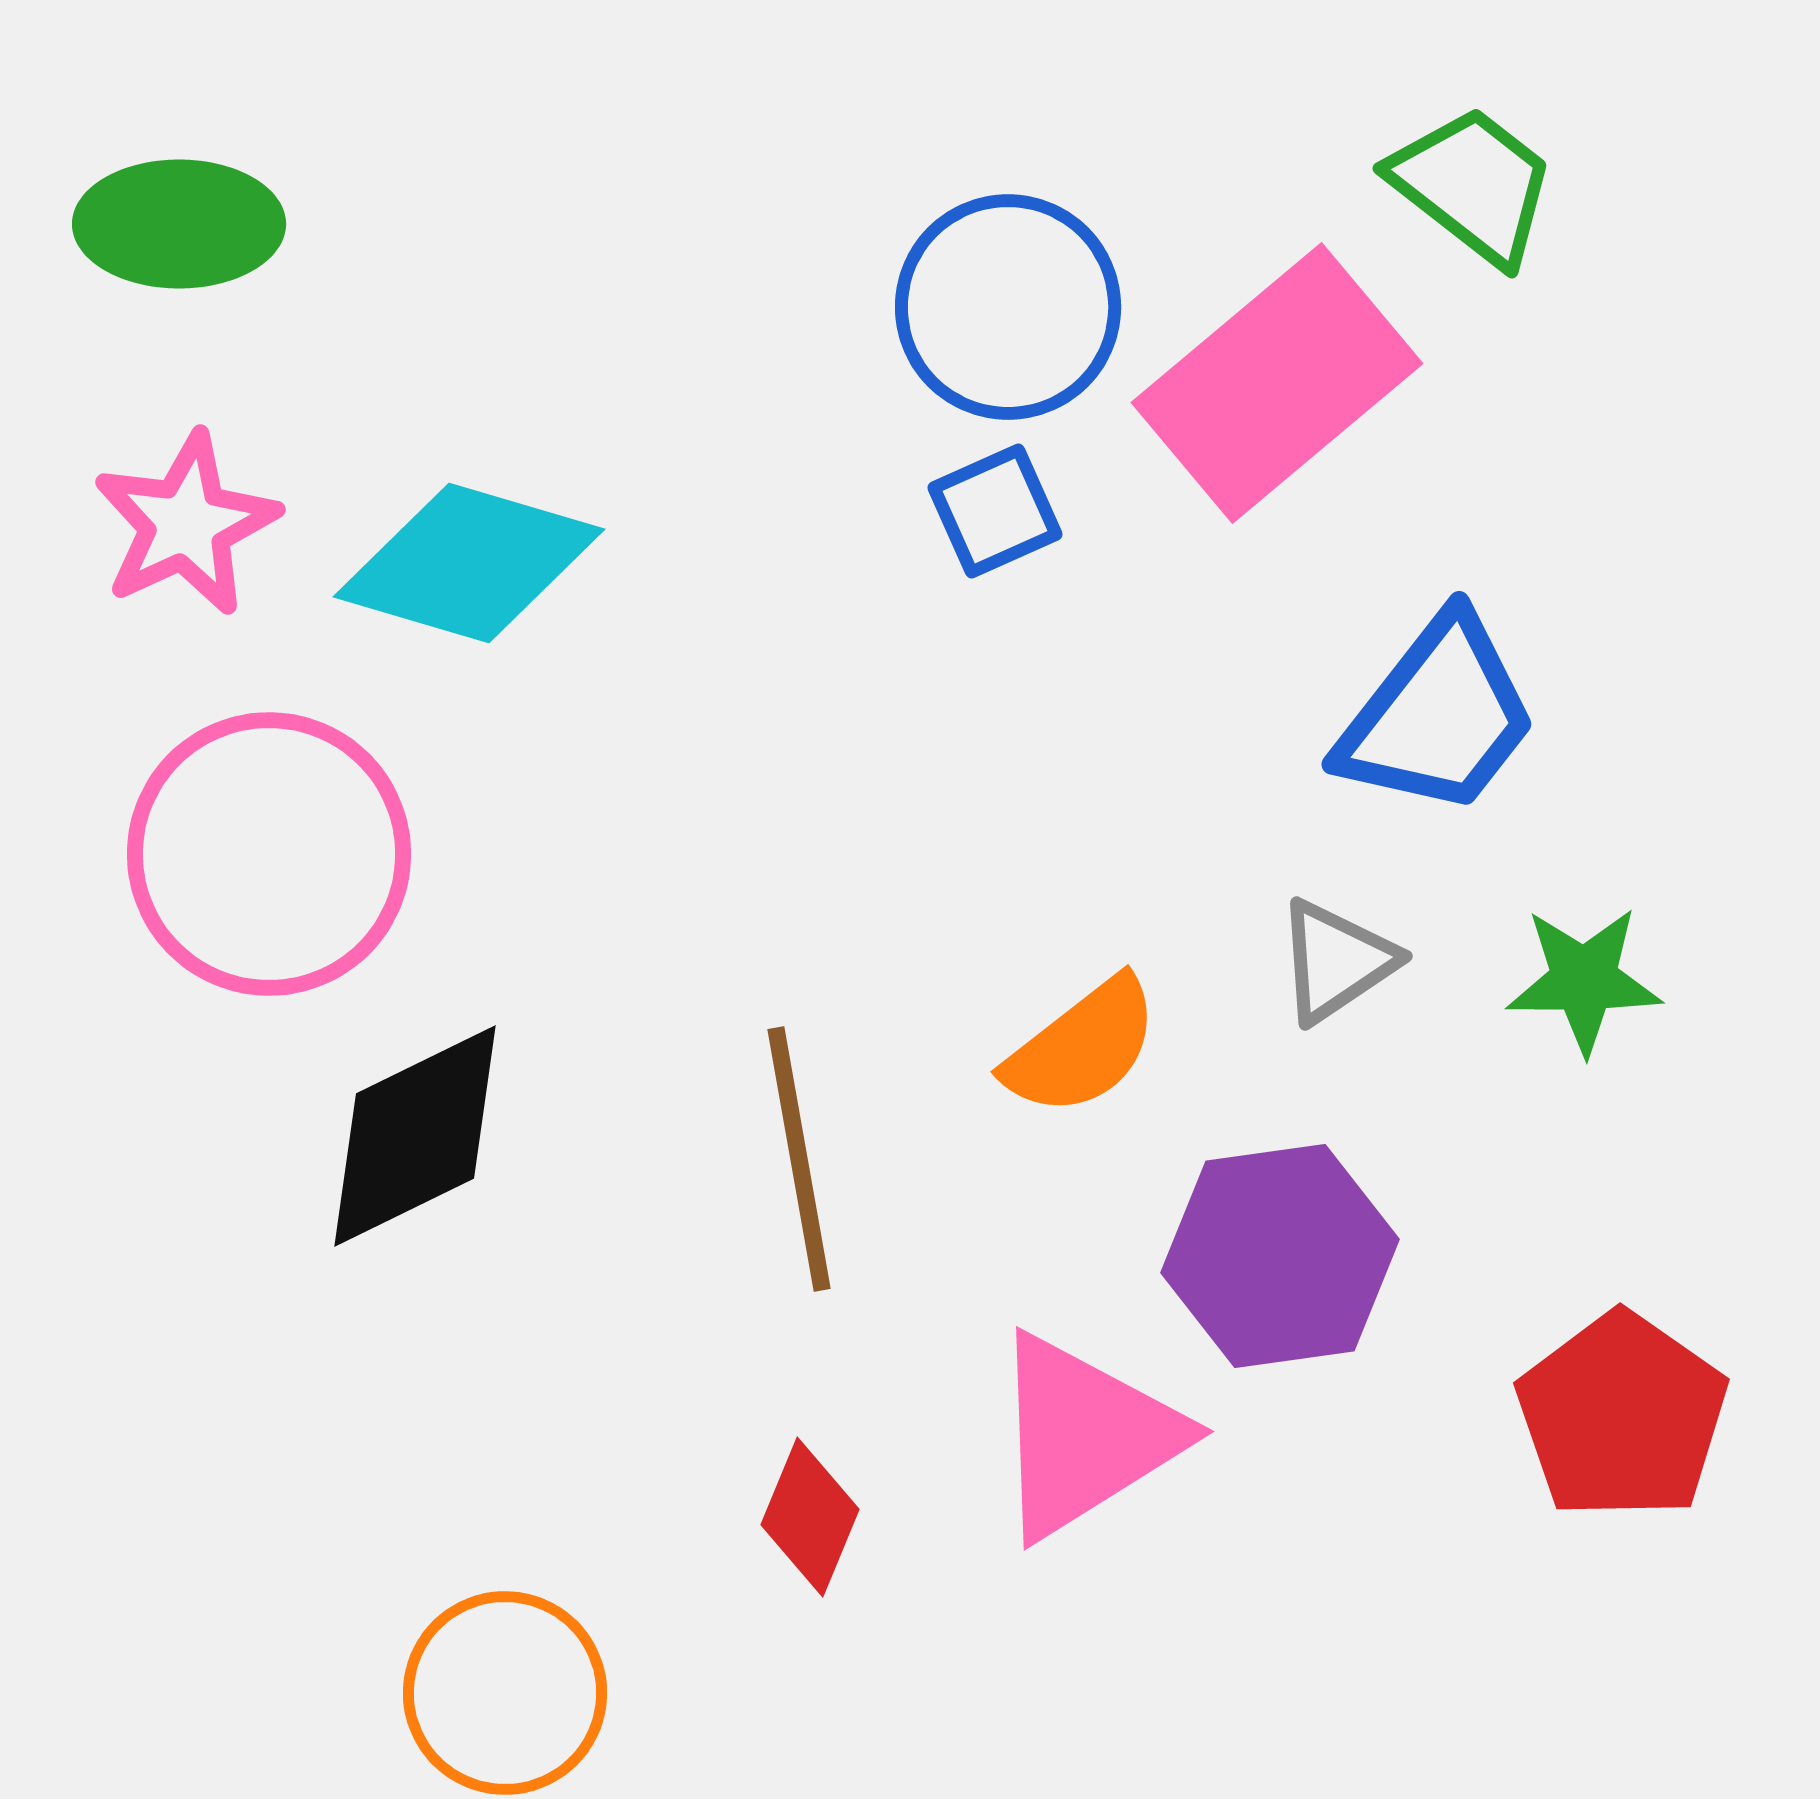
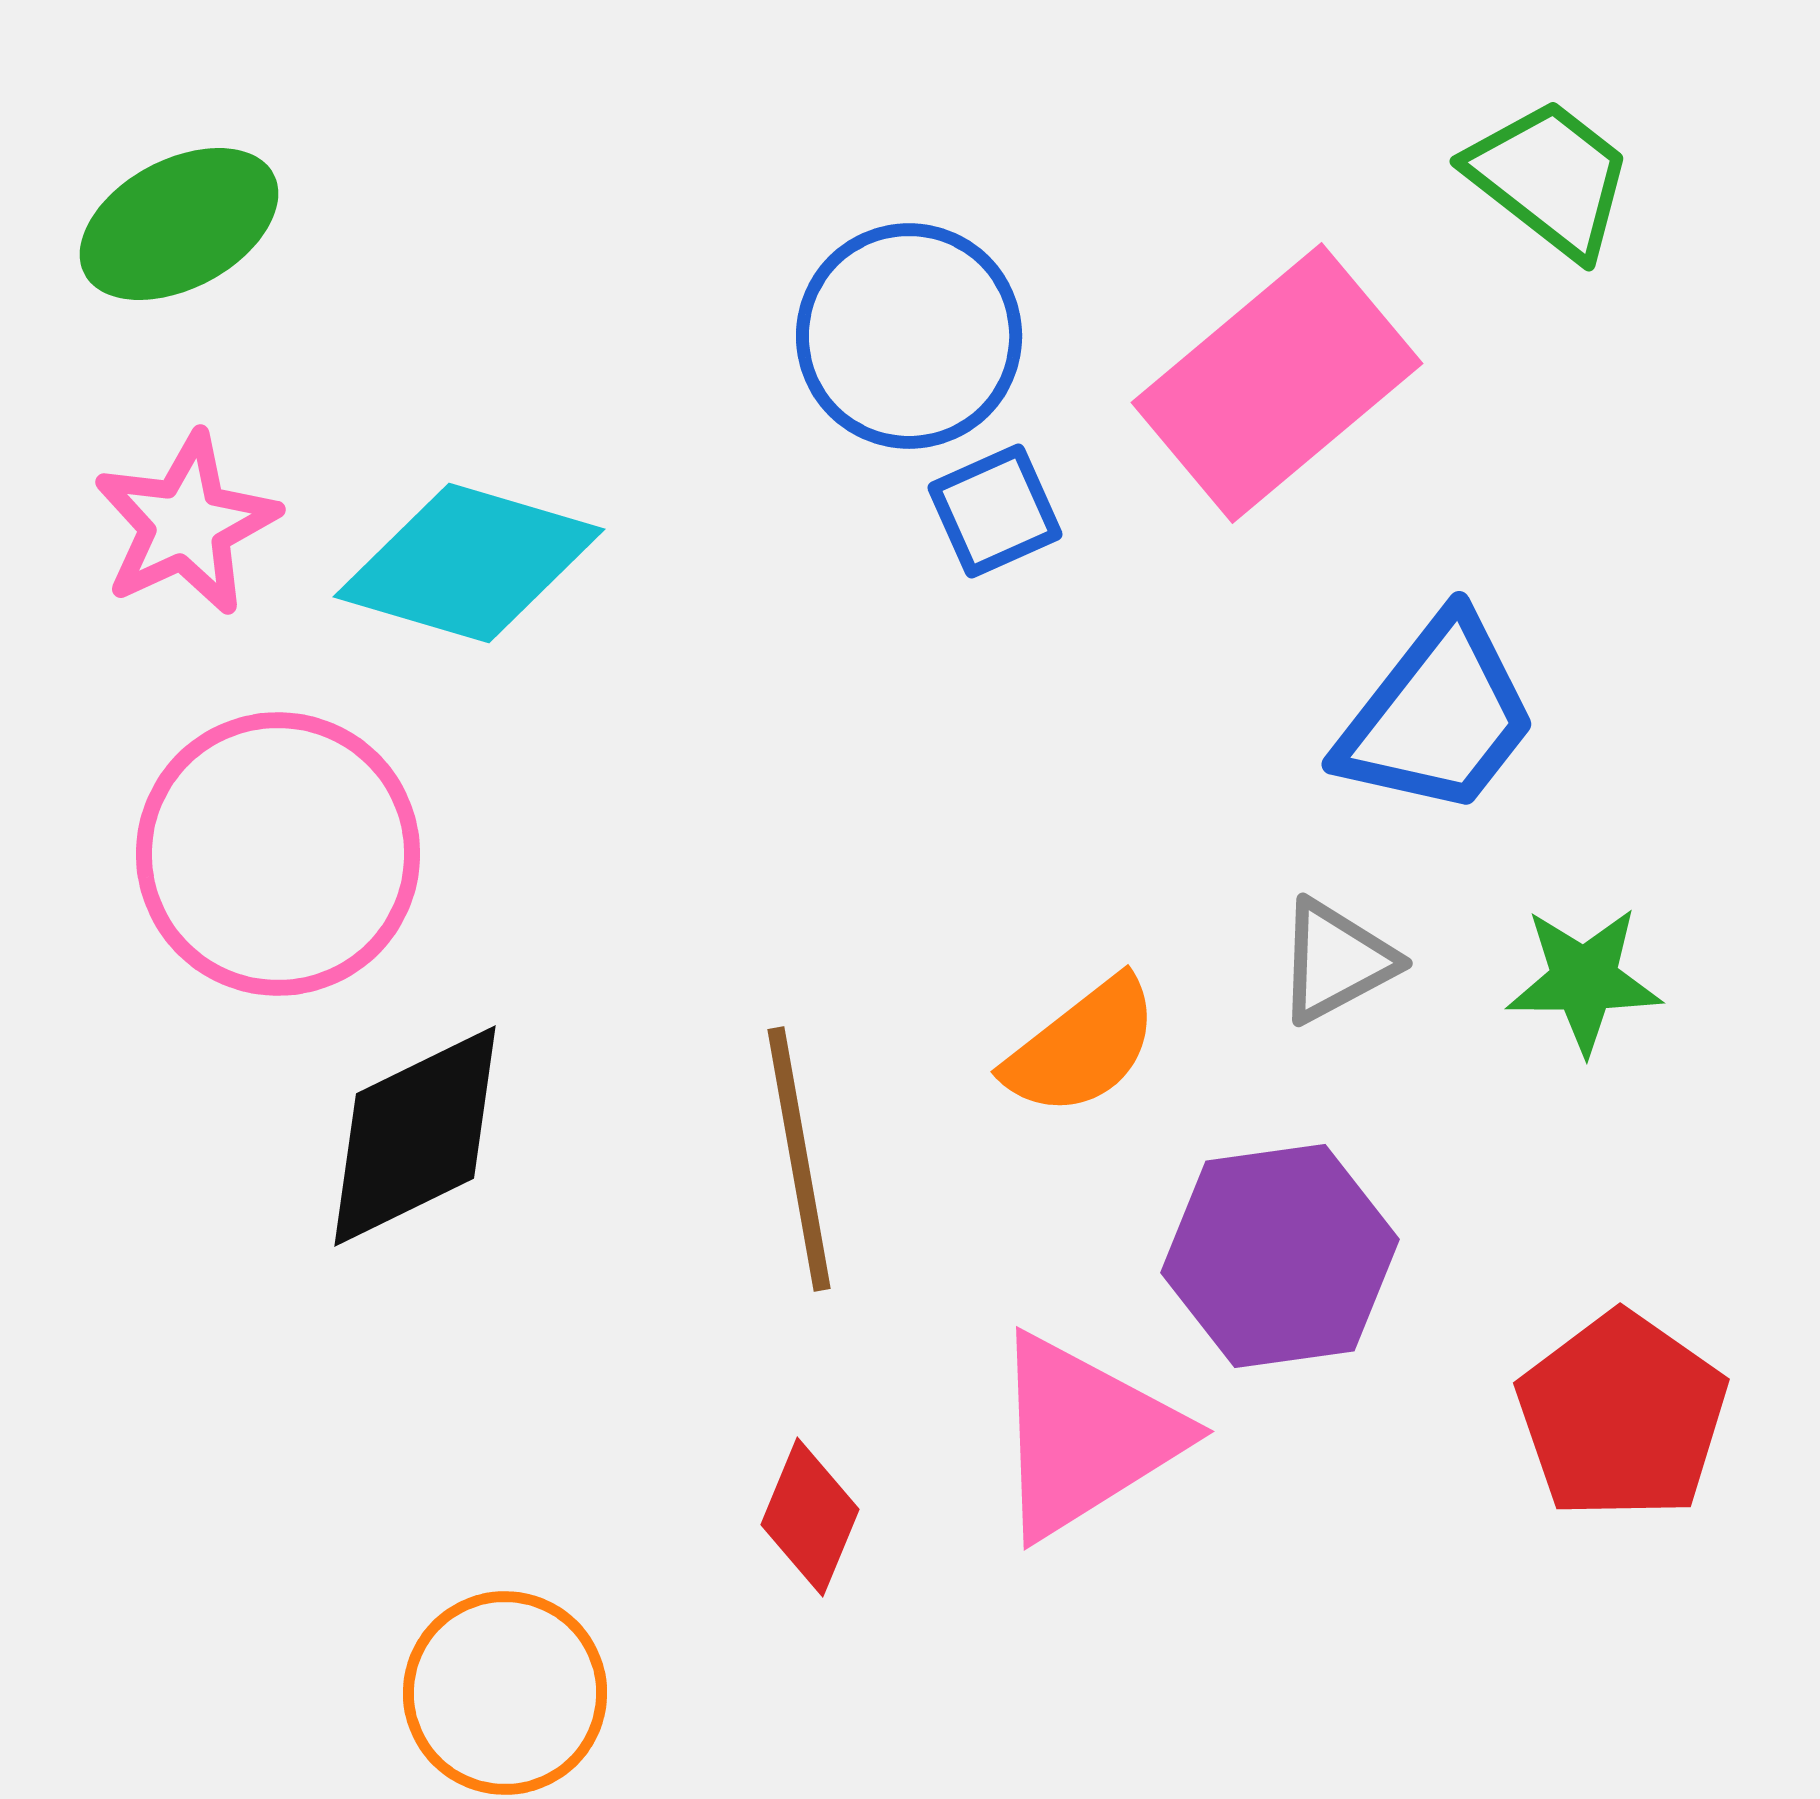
green trapezoid: moved 77 px right, 7 px up
green ellipse: rotated 28 degrees counterclockwise
blue circle: moved 99 px left, 29 px down
pink circle: moved 9 px right
gray triangle: rotated 6 degrees clockwise
